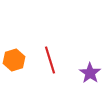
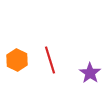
orange hexagon: moved 3 px right; rotated 15 degrees counterclockwise
